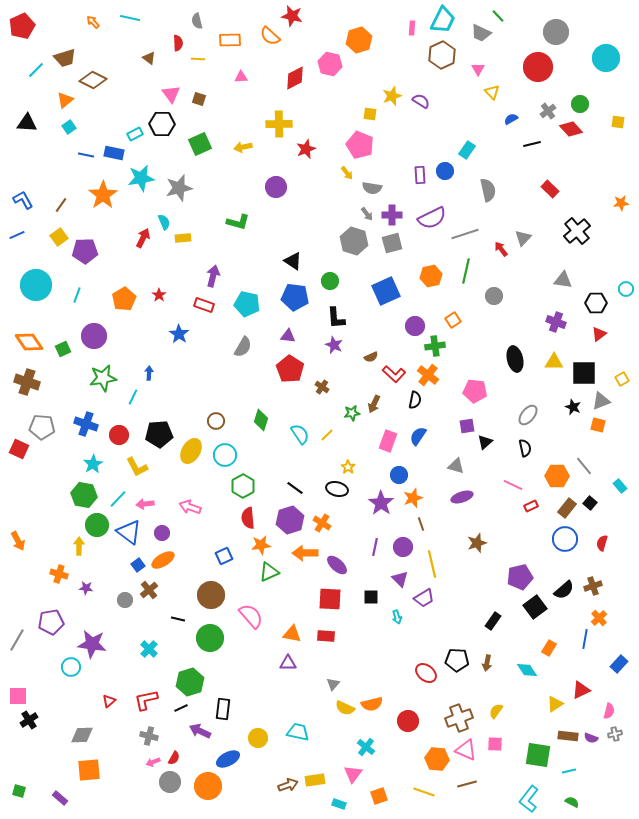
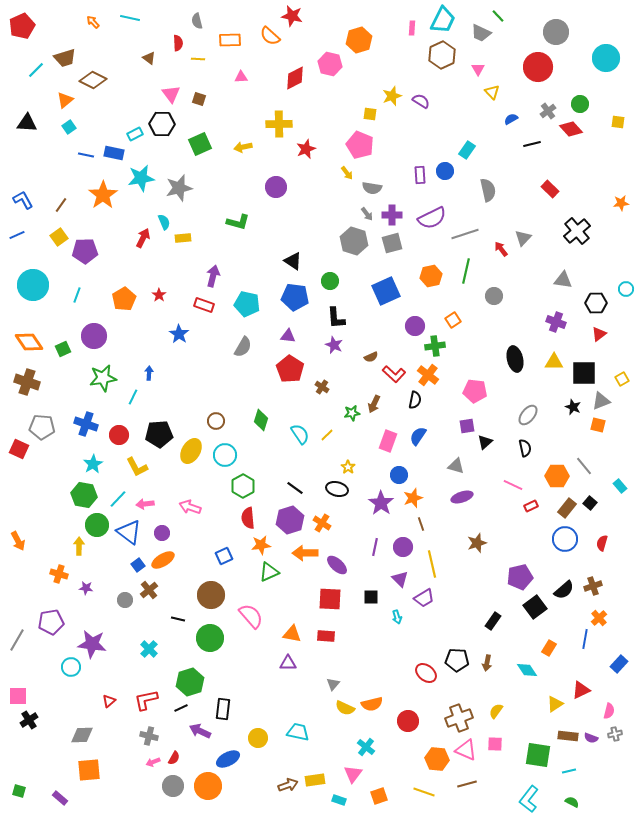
cyan circle at (36, 285): moved 3 px left
gray circle at (170, 782): moved 3 px right, 4 px down
cyan rectangle at (339, 804): moved 4 px up
